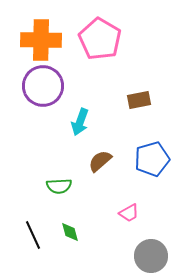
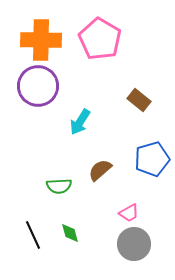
purple circle: moved 5 px left
brown rectangle: rotated 50 degrees clockwise
cyan arrow: rotated 12 degrees clockwise
brown semicircle: moved 9 px down
green diamond: moved 1 px down
gray circle: moved 17 px left, 12 px up
